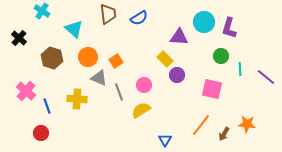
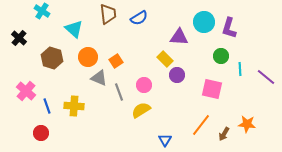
yellow cross: moved 3 px left, 7 px down
